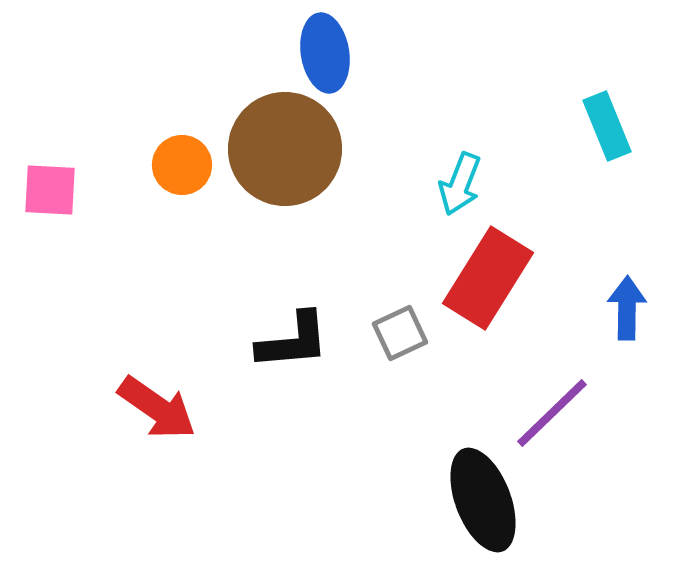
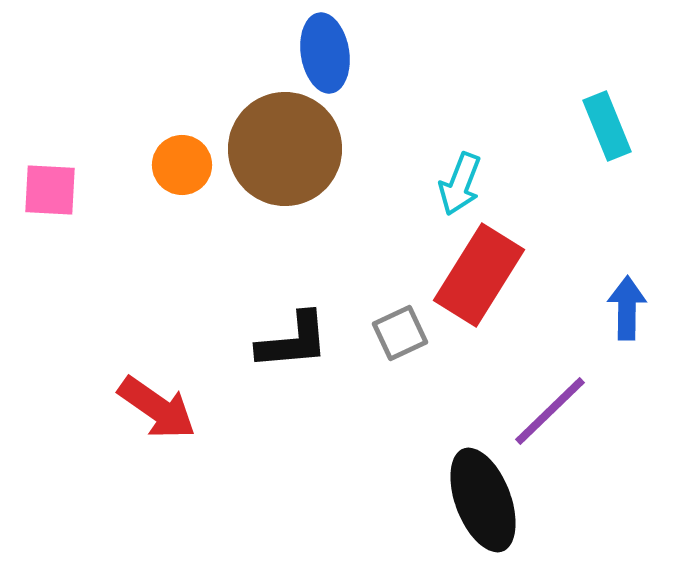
red rectangle: moved 9 px left, 3 px up
purple line: moved 2 px left, 2 px up
